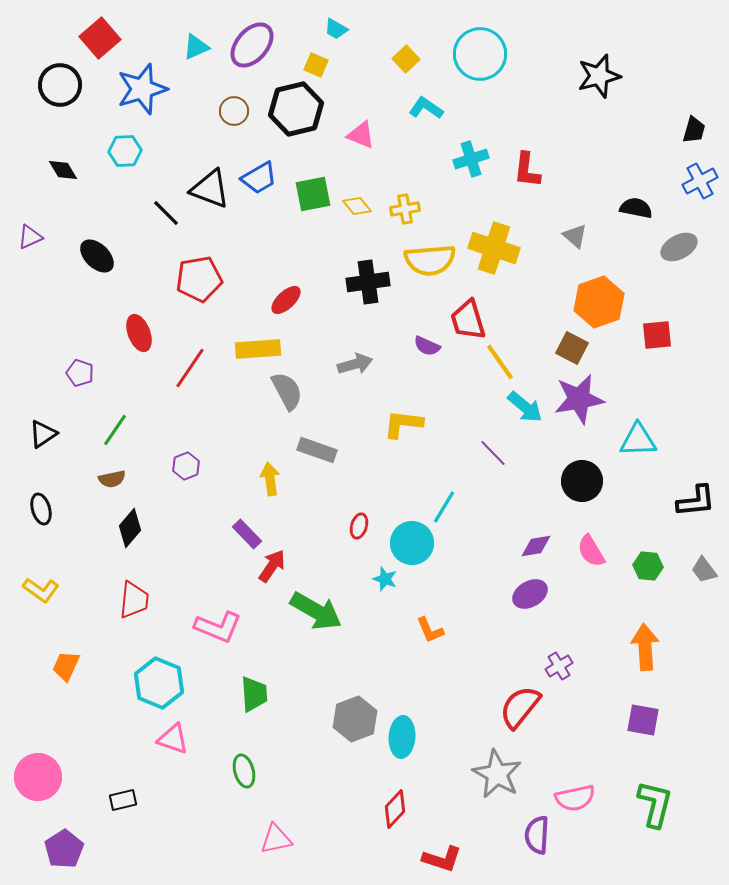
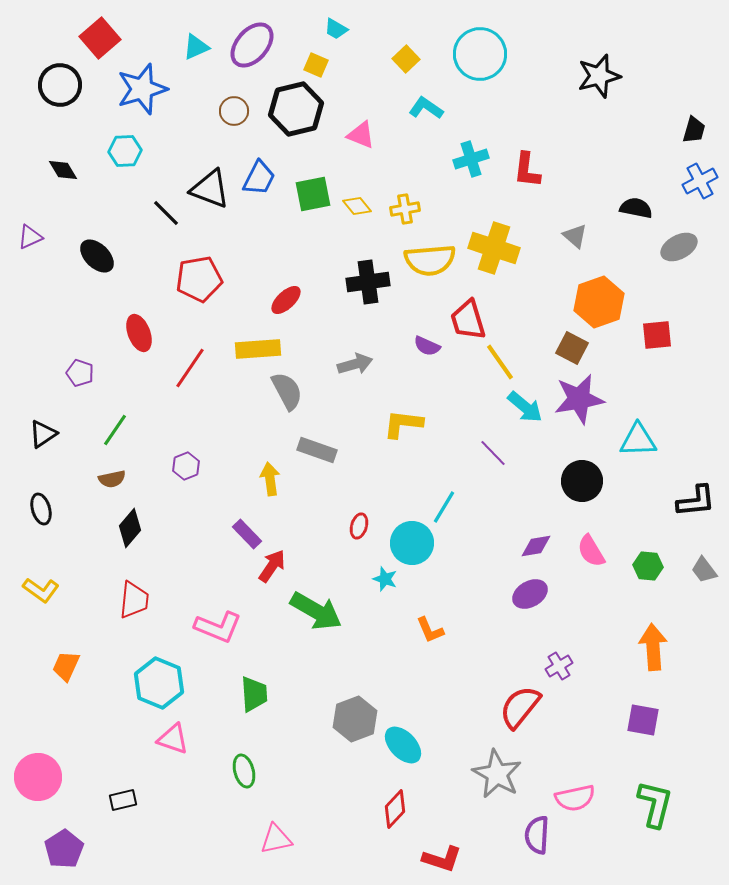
blue trapezoid at (259, 178): rotated 33 degrees counterclockwise
orange arrow at (645, 647): moved 8 px right
cyan ellipse at (402, 737): moved 1 px right, 8 px down; rotated 48 degrees counterclockwise
